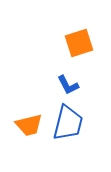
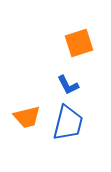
orange trapezoid: moved 2 px left, 8 px up
